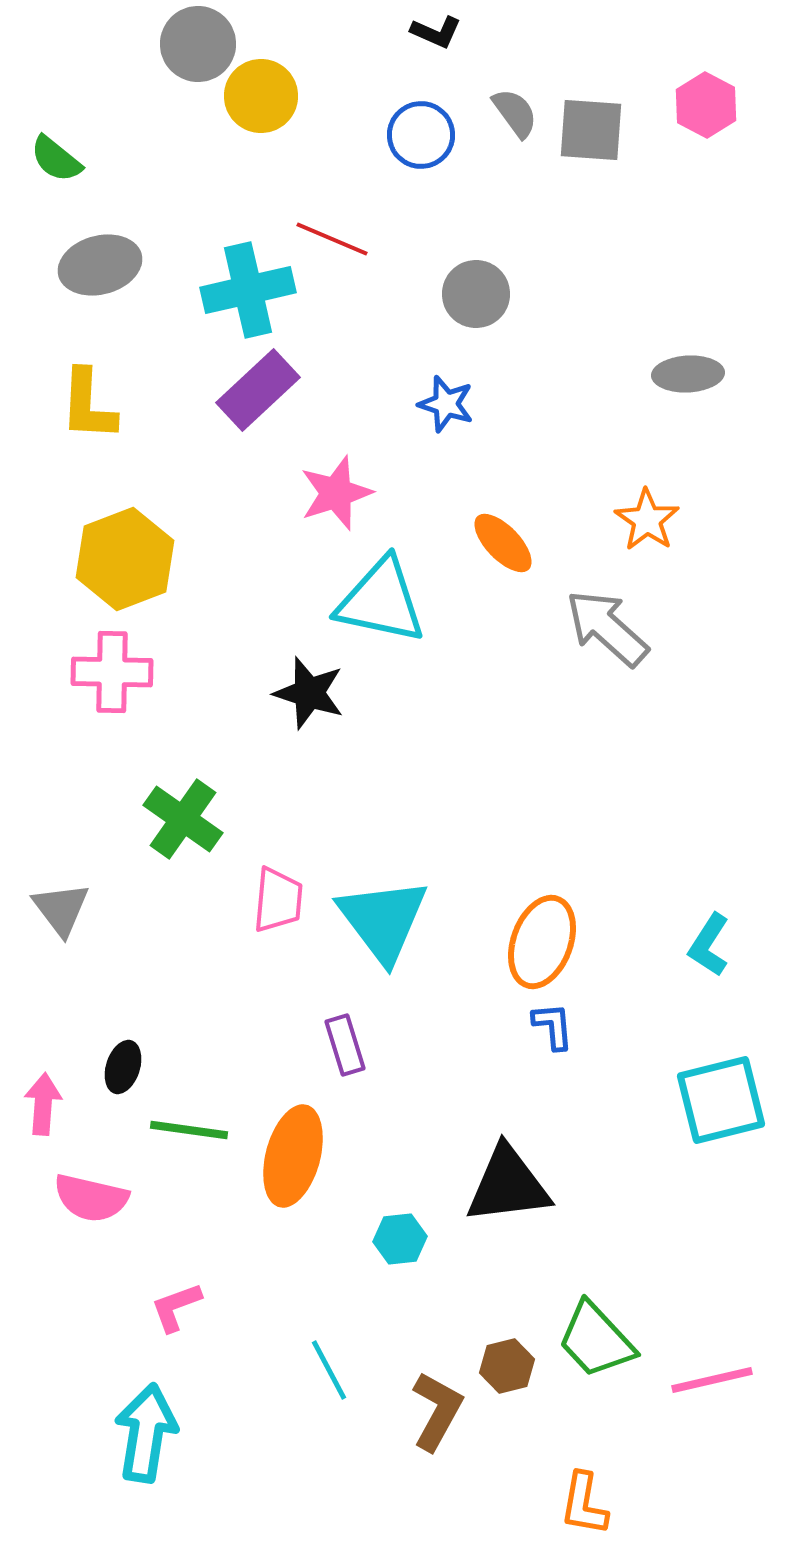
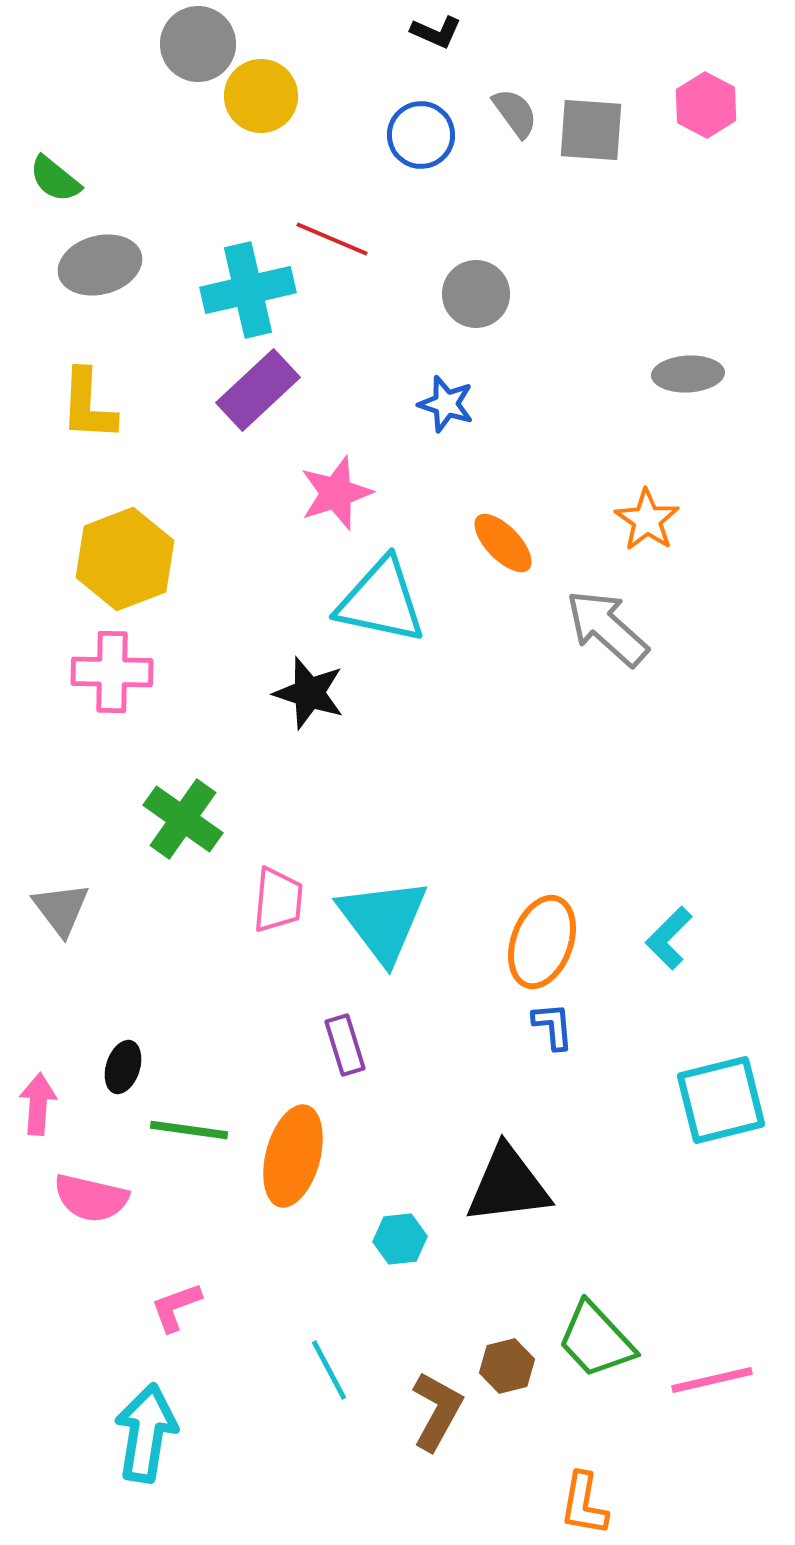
green semicircle at (56, 159): moved 1 px left, 20 px down
cyan L-shape at (709, 945): moved 40 px left, 7 px up; rotated 12 degrees clockwise
pink arrow at (43, 1104): moved 5 px left
